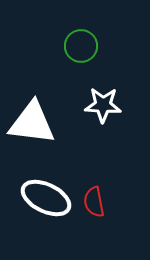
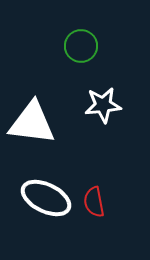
white star: rotated 9 degrees counterclockwise
